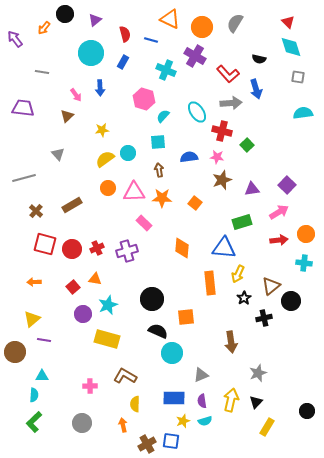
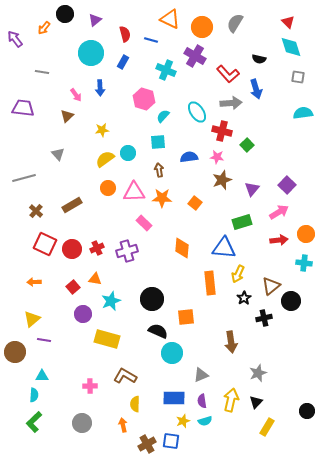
purple triangle at (252, 189): rotated 42 degrees counterclockwise
red square at (45, 244): rotated 10 degrees clockwise
cyan star at (108, 305): moved 3 px right, 4 px up
